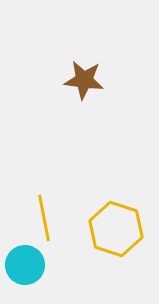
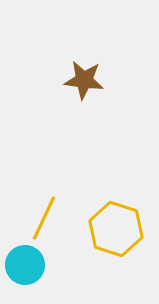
yellow line: rotated 36 degrees clockwise
